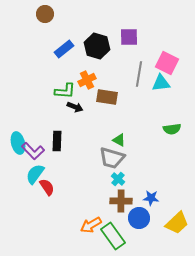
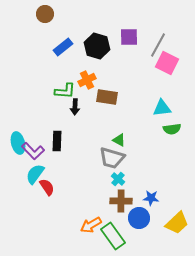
blue rectangle: moved 1 px left, 2 px up
gray line: moved 19 px right, 29 px up; rotated 20 degrees clockwise
cyan triangle: moved 1 px right, 25 px down
black arrow: rotated 70 degrees clockwise
